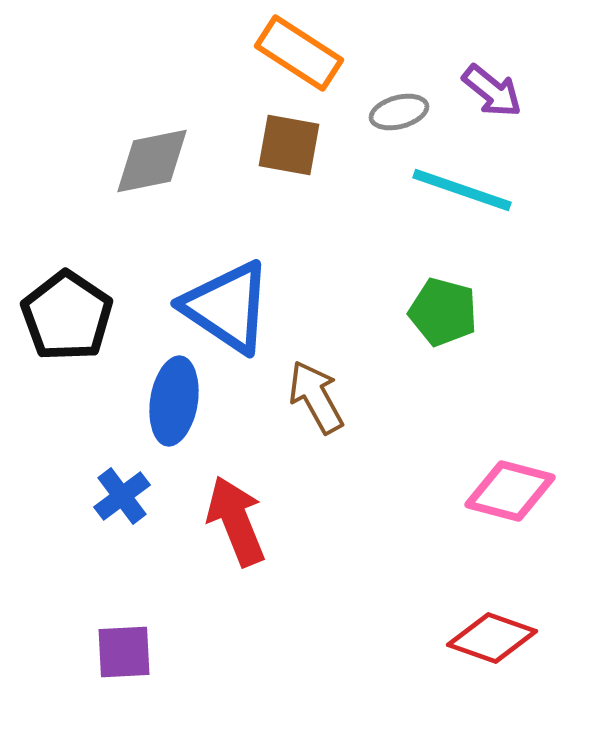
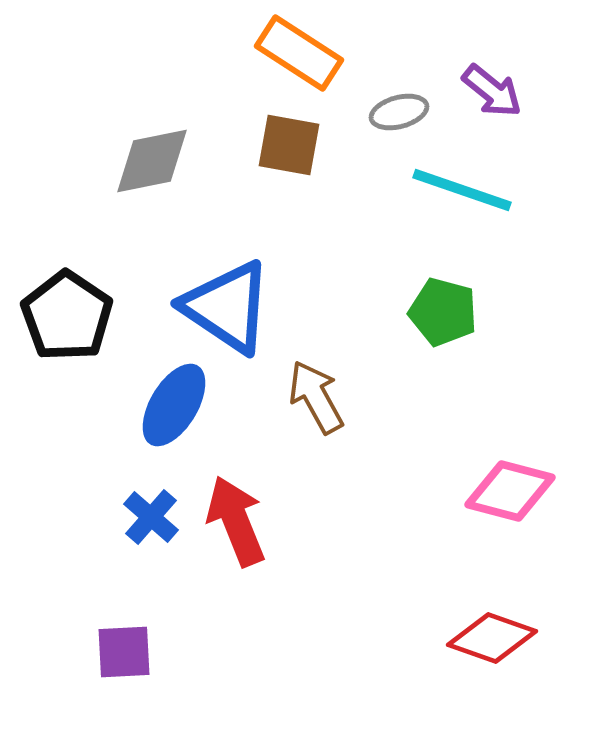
blue ellipse: moved 4 px down; rotated 22 degrees clockwise
blue cross: moved 29 px right, 21 px down; rotated 12 degrees counterclockwise
